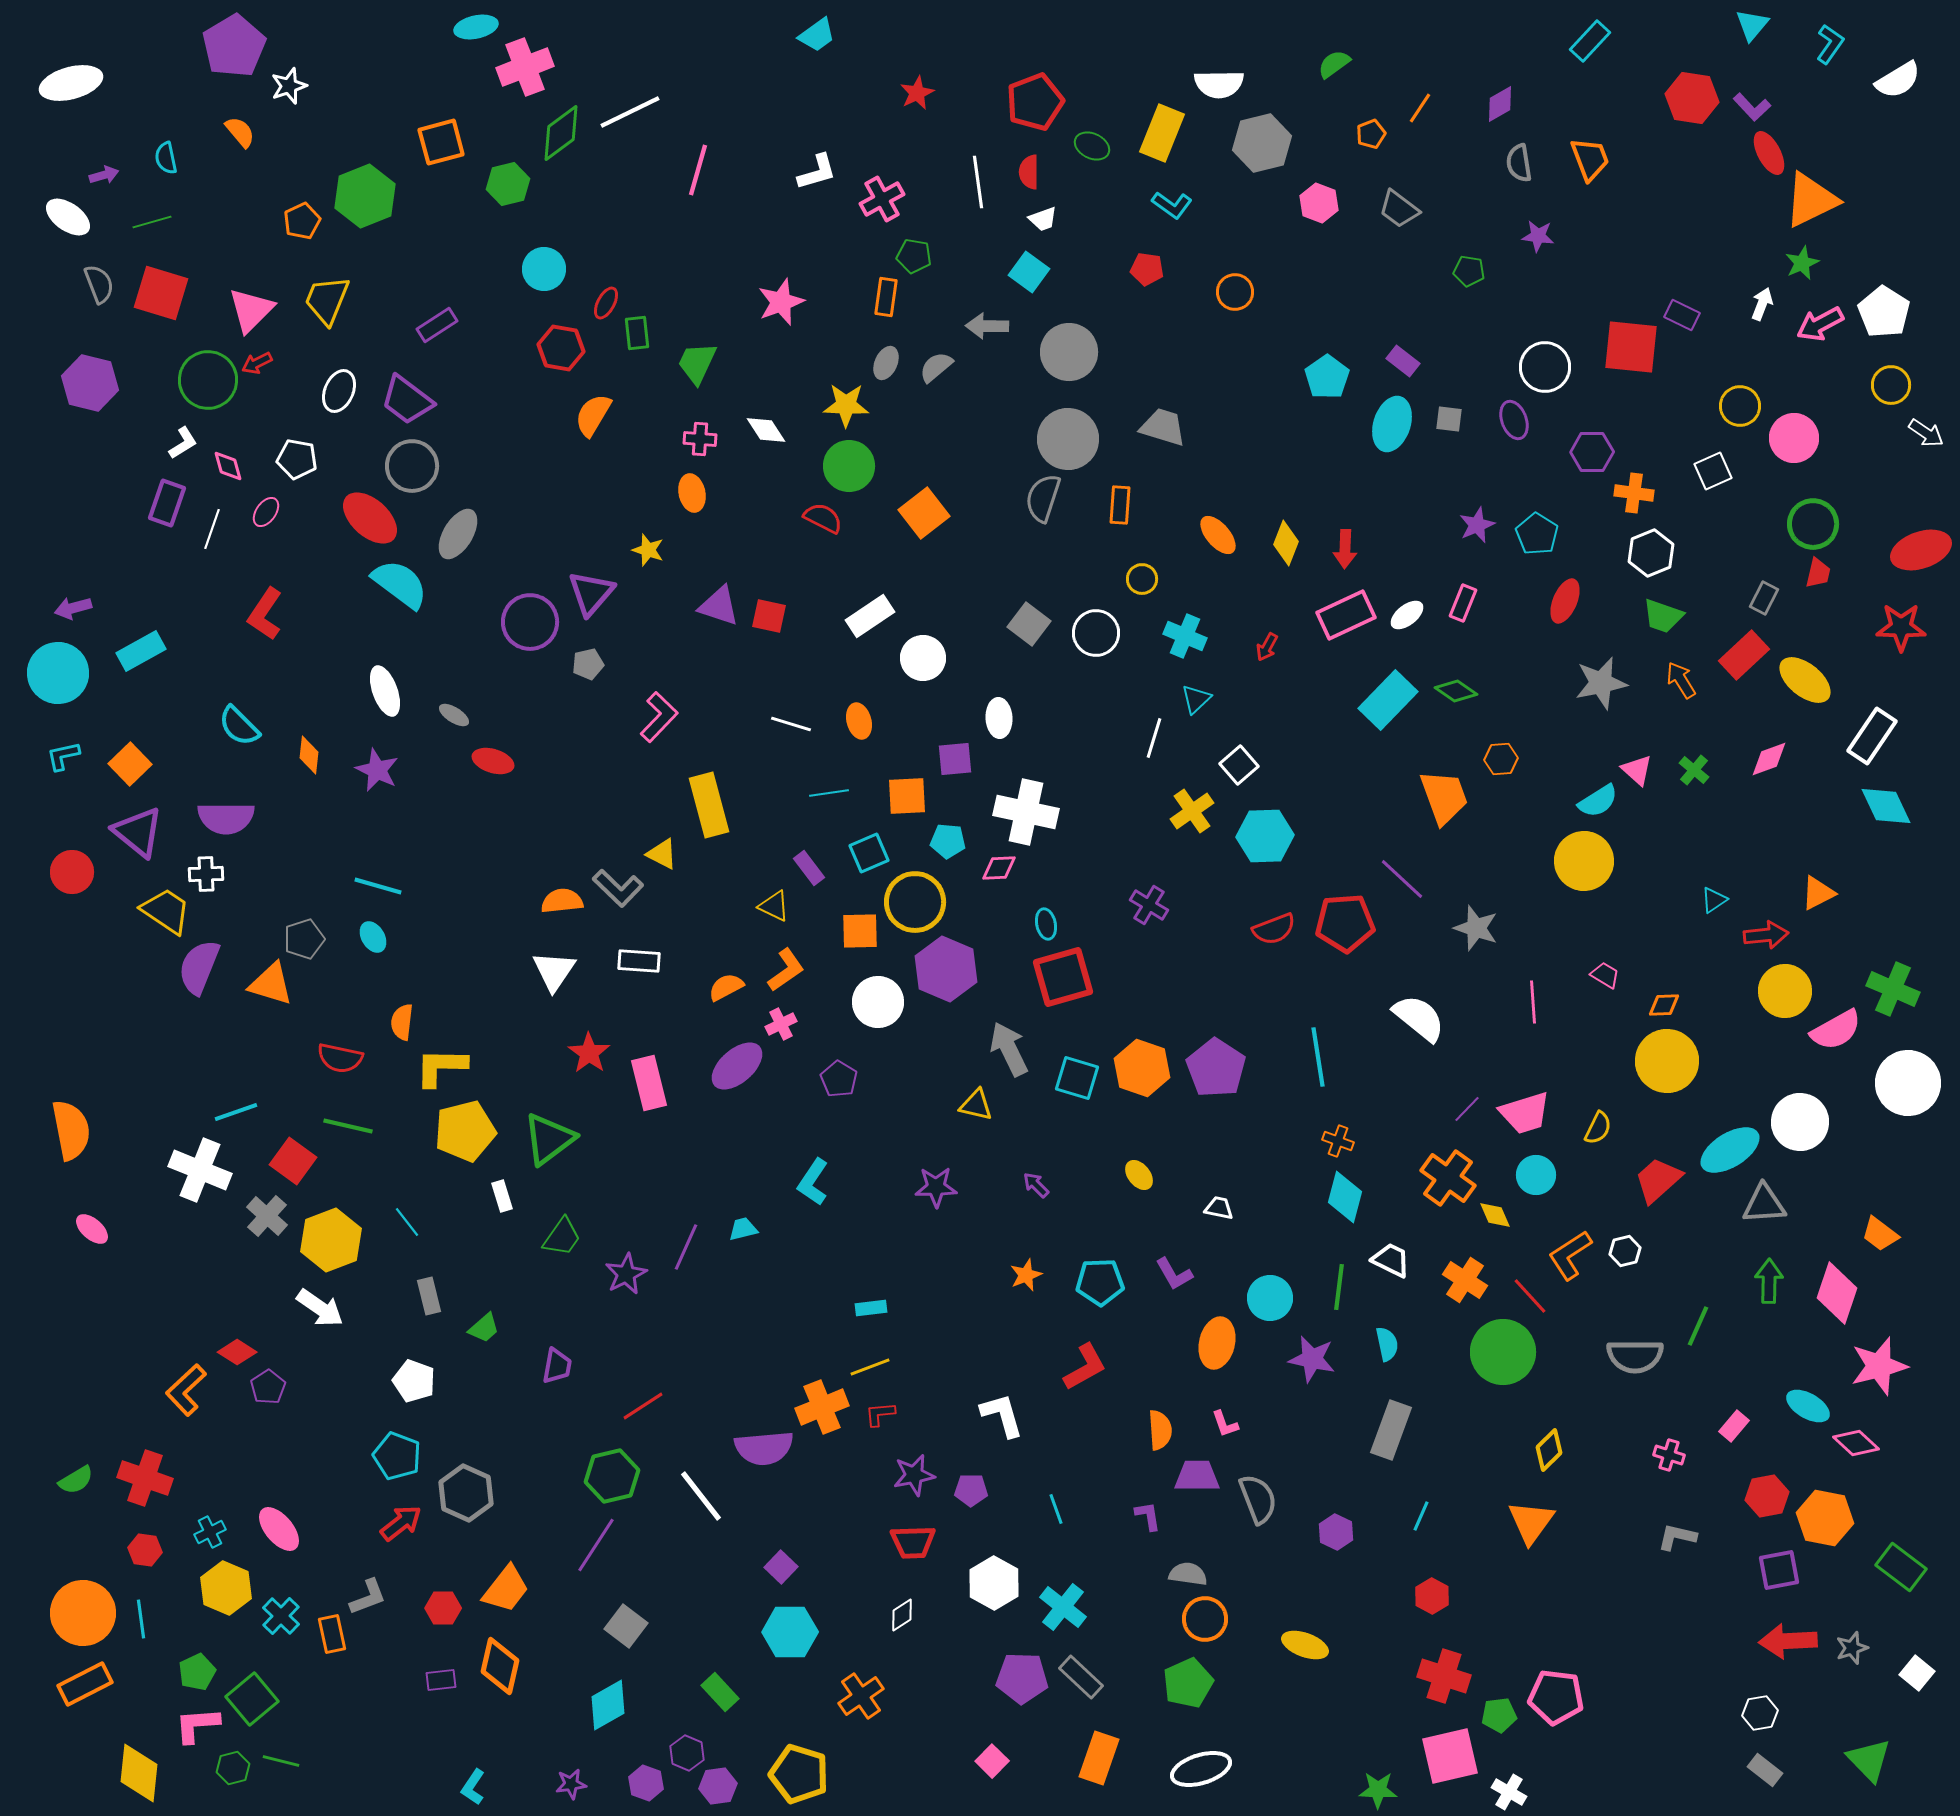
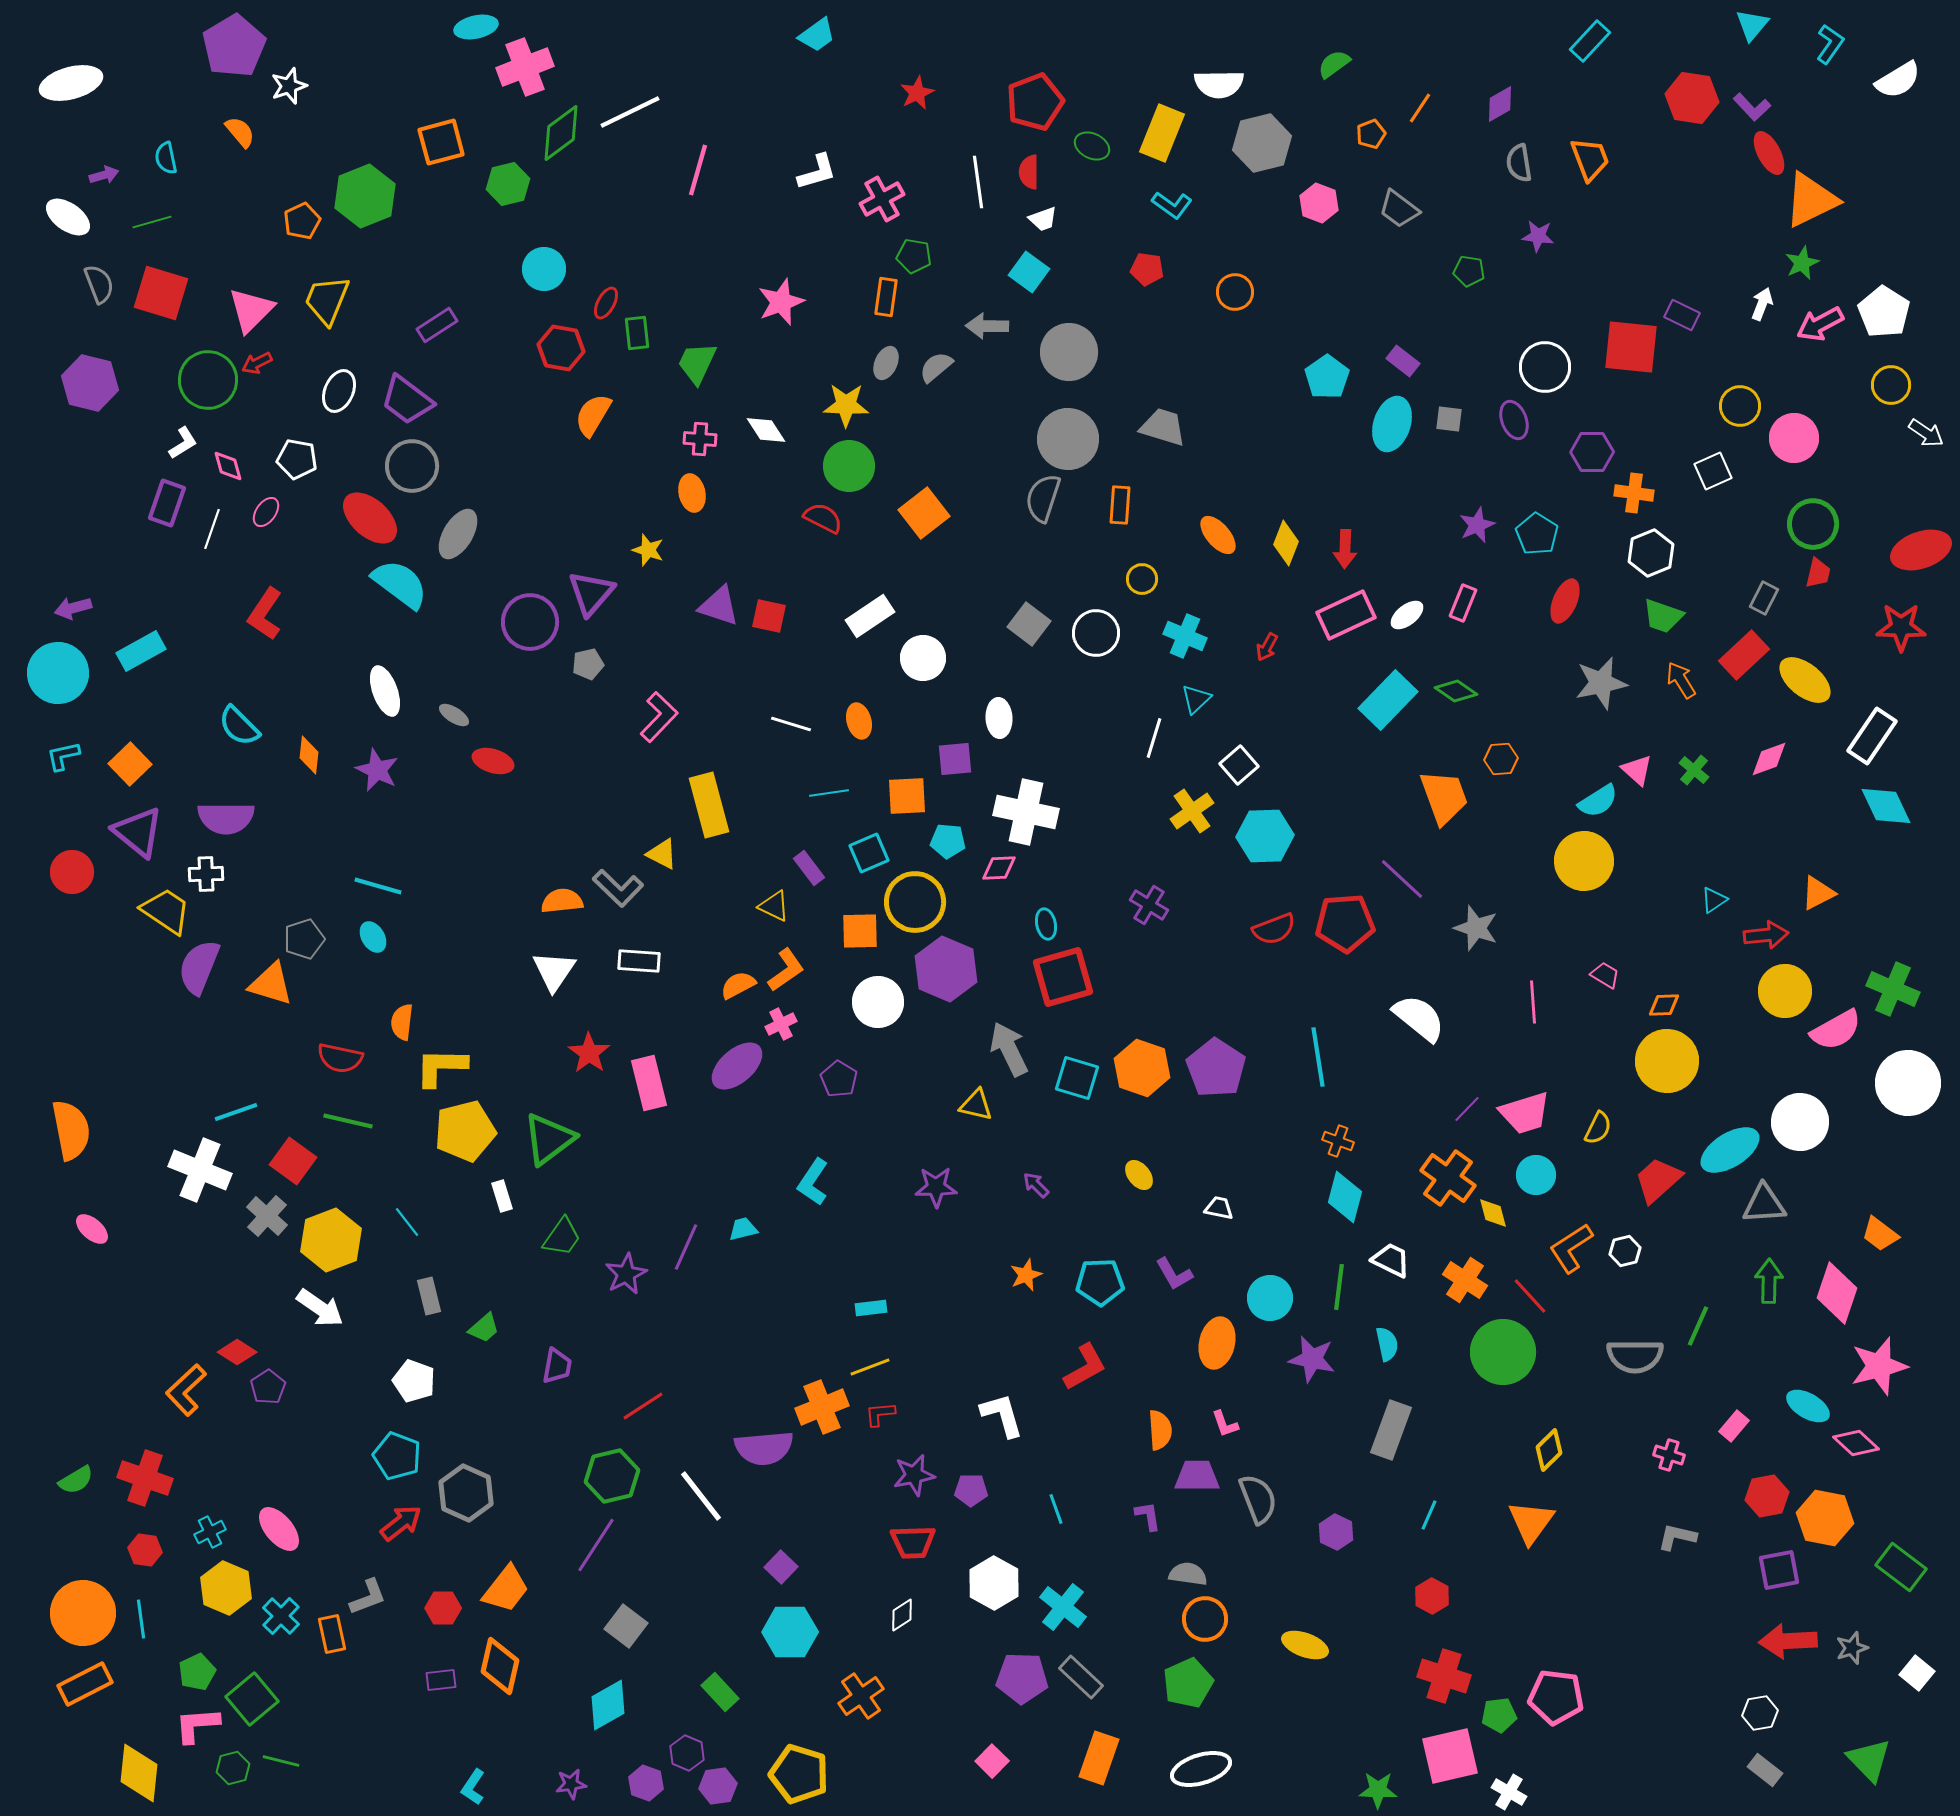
orange semicircle at (726, 987): moved 12 px right, 2 px up
green line at (348, 1126): moved 5 px up
yellow diamond at (1495, 1215): moved 2 px left, 2 px up; rotated 8 degrees clockwise
orange L-shape at (1570, 1255): moved 1 px right, 7 px up
cyan line at (1421, 1516): moved 8 px right, 1 px up
